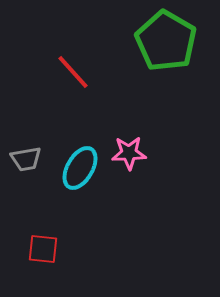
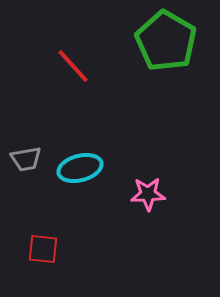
red line: moved 6 px up
pink star: moved 19 px right, 41 px down
cyan ellipse: rotated 45 degrees clockwise
